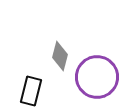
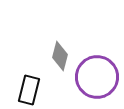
black rectangle: moved 2 px left, 1 px up
